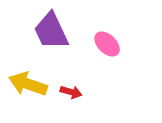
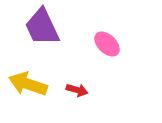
purple trapezoid: moved 9 px left, 4 px up
red arrow: moved 6 px right, 2 px up
